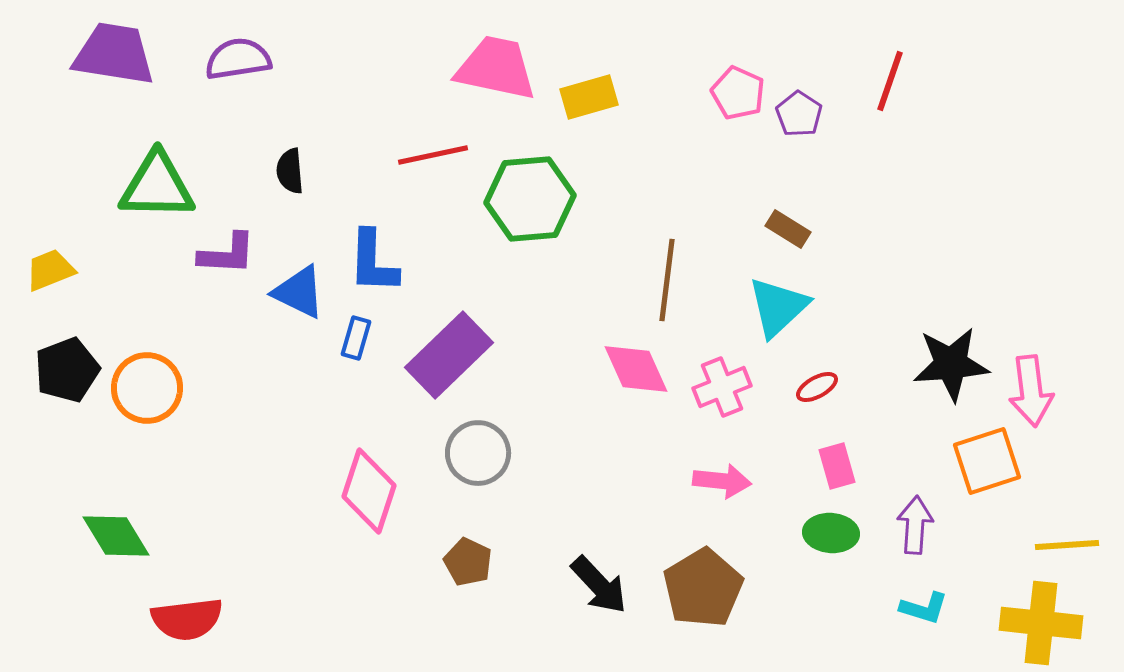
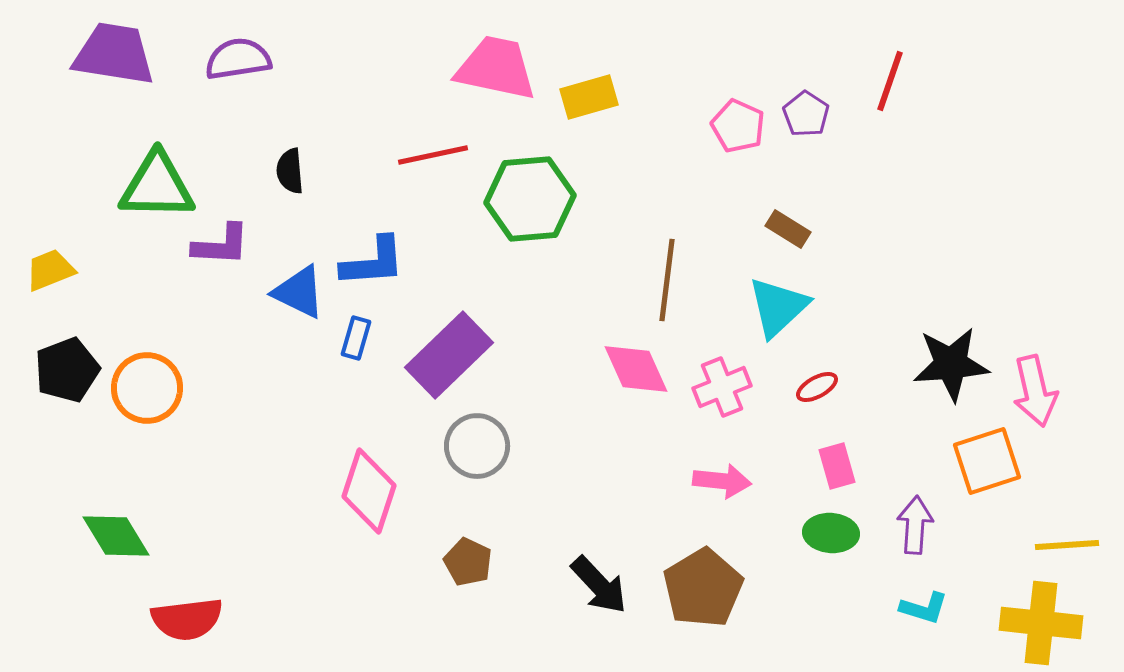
pink pentagon at (738, 93): moved 33 px down
purple pentagon at (799, 114): moved 7 px right
purple L-shape at (227, 254): moved 6 px left, 9 px up
blue L-shape at (373, 262): rotated 96 degrees counterclockwise
pink arrow at (1031, 391): moved 4 px right; rotated 6 degrees counterclockwise
gray circle at (478, 453): moved 1 px left, 7 px up
